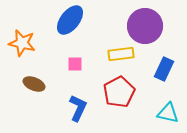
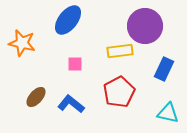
blue ellipse: moved 2 px left
yellow rectangle: moved 1 px left, 3 px up
brown ellipse: moved 2 px right, 13 px down; rotated 70 degrees counterclockwise
blue L-shape: moved 7 px left, 4 px up; rotated 76 degrees counterclockwise
